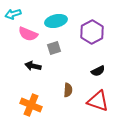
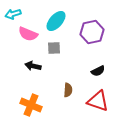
cyan ellipse: rotated 35 degrees counterclockwise
purple hexagon: rotated 15 degrees clockwise
gray square: rotated 16 degrees clockwise
